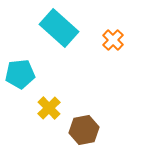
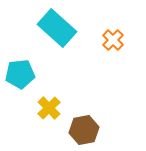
cyan rectangle: moved 2 px left
